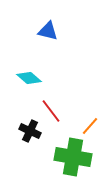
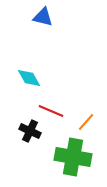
blue triangle: moved 5 px left, 14 px up
cyan diamond: rotated 20 degrees clockwise
red line: rotated 30 degrees counterclockwise
orange line: moved 4 px left, 4 px up
